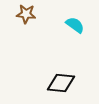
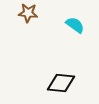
brown star: moved 2 px right, 1 px up
